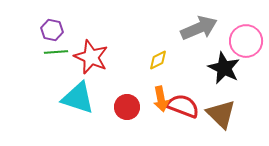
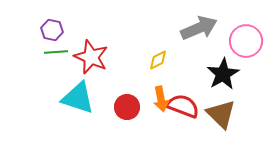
black star: moved 1 px left, 6 px down; rotated 16 degrees clockwise
